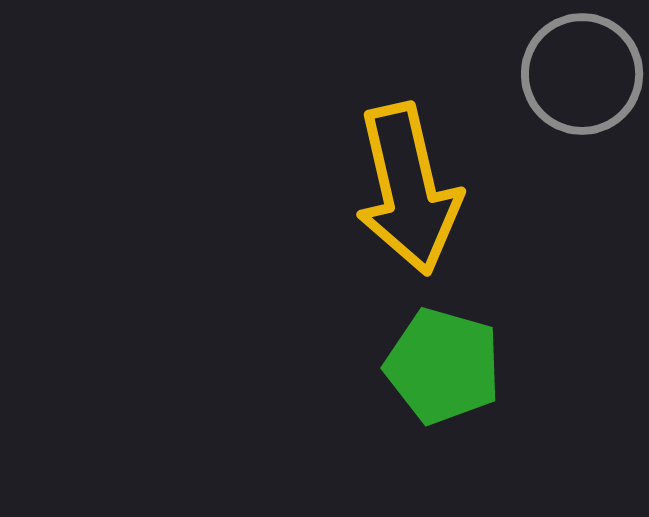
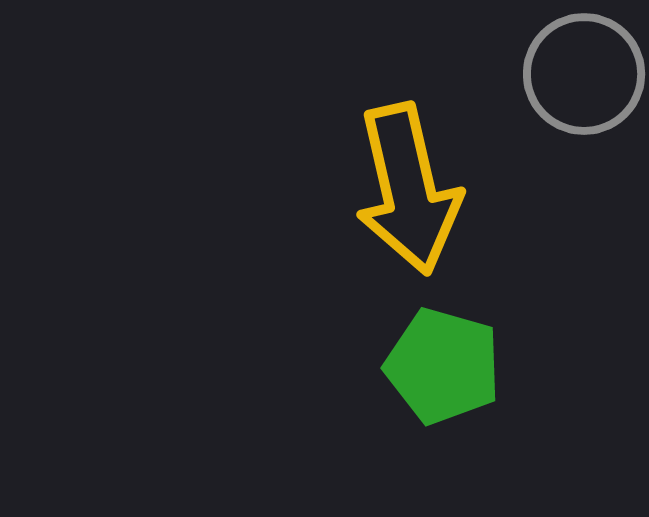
gray circle: moved 2 px right
